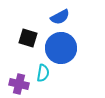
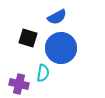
blue semicircle: moved 3 px left
